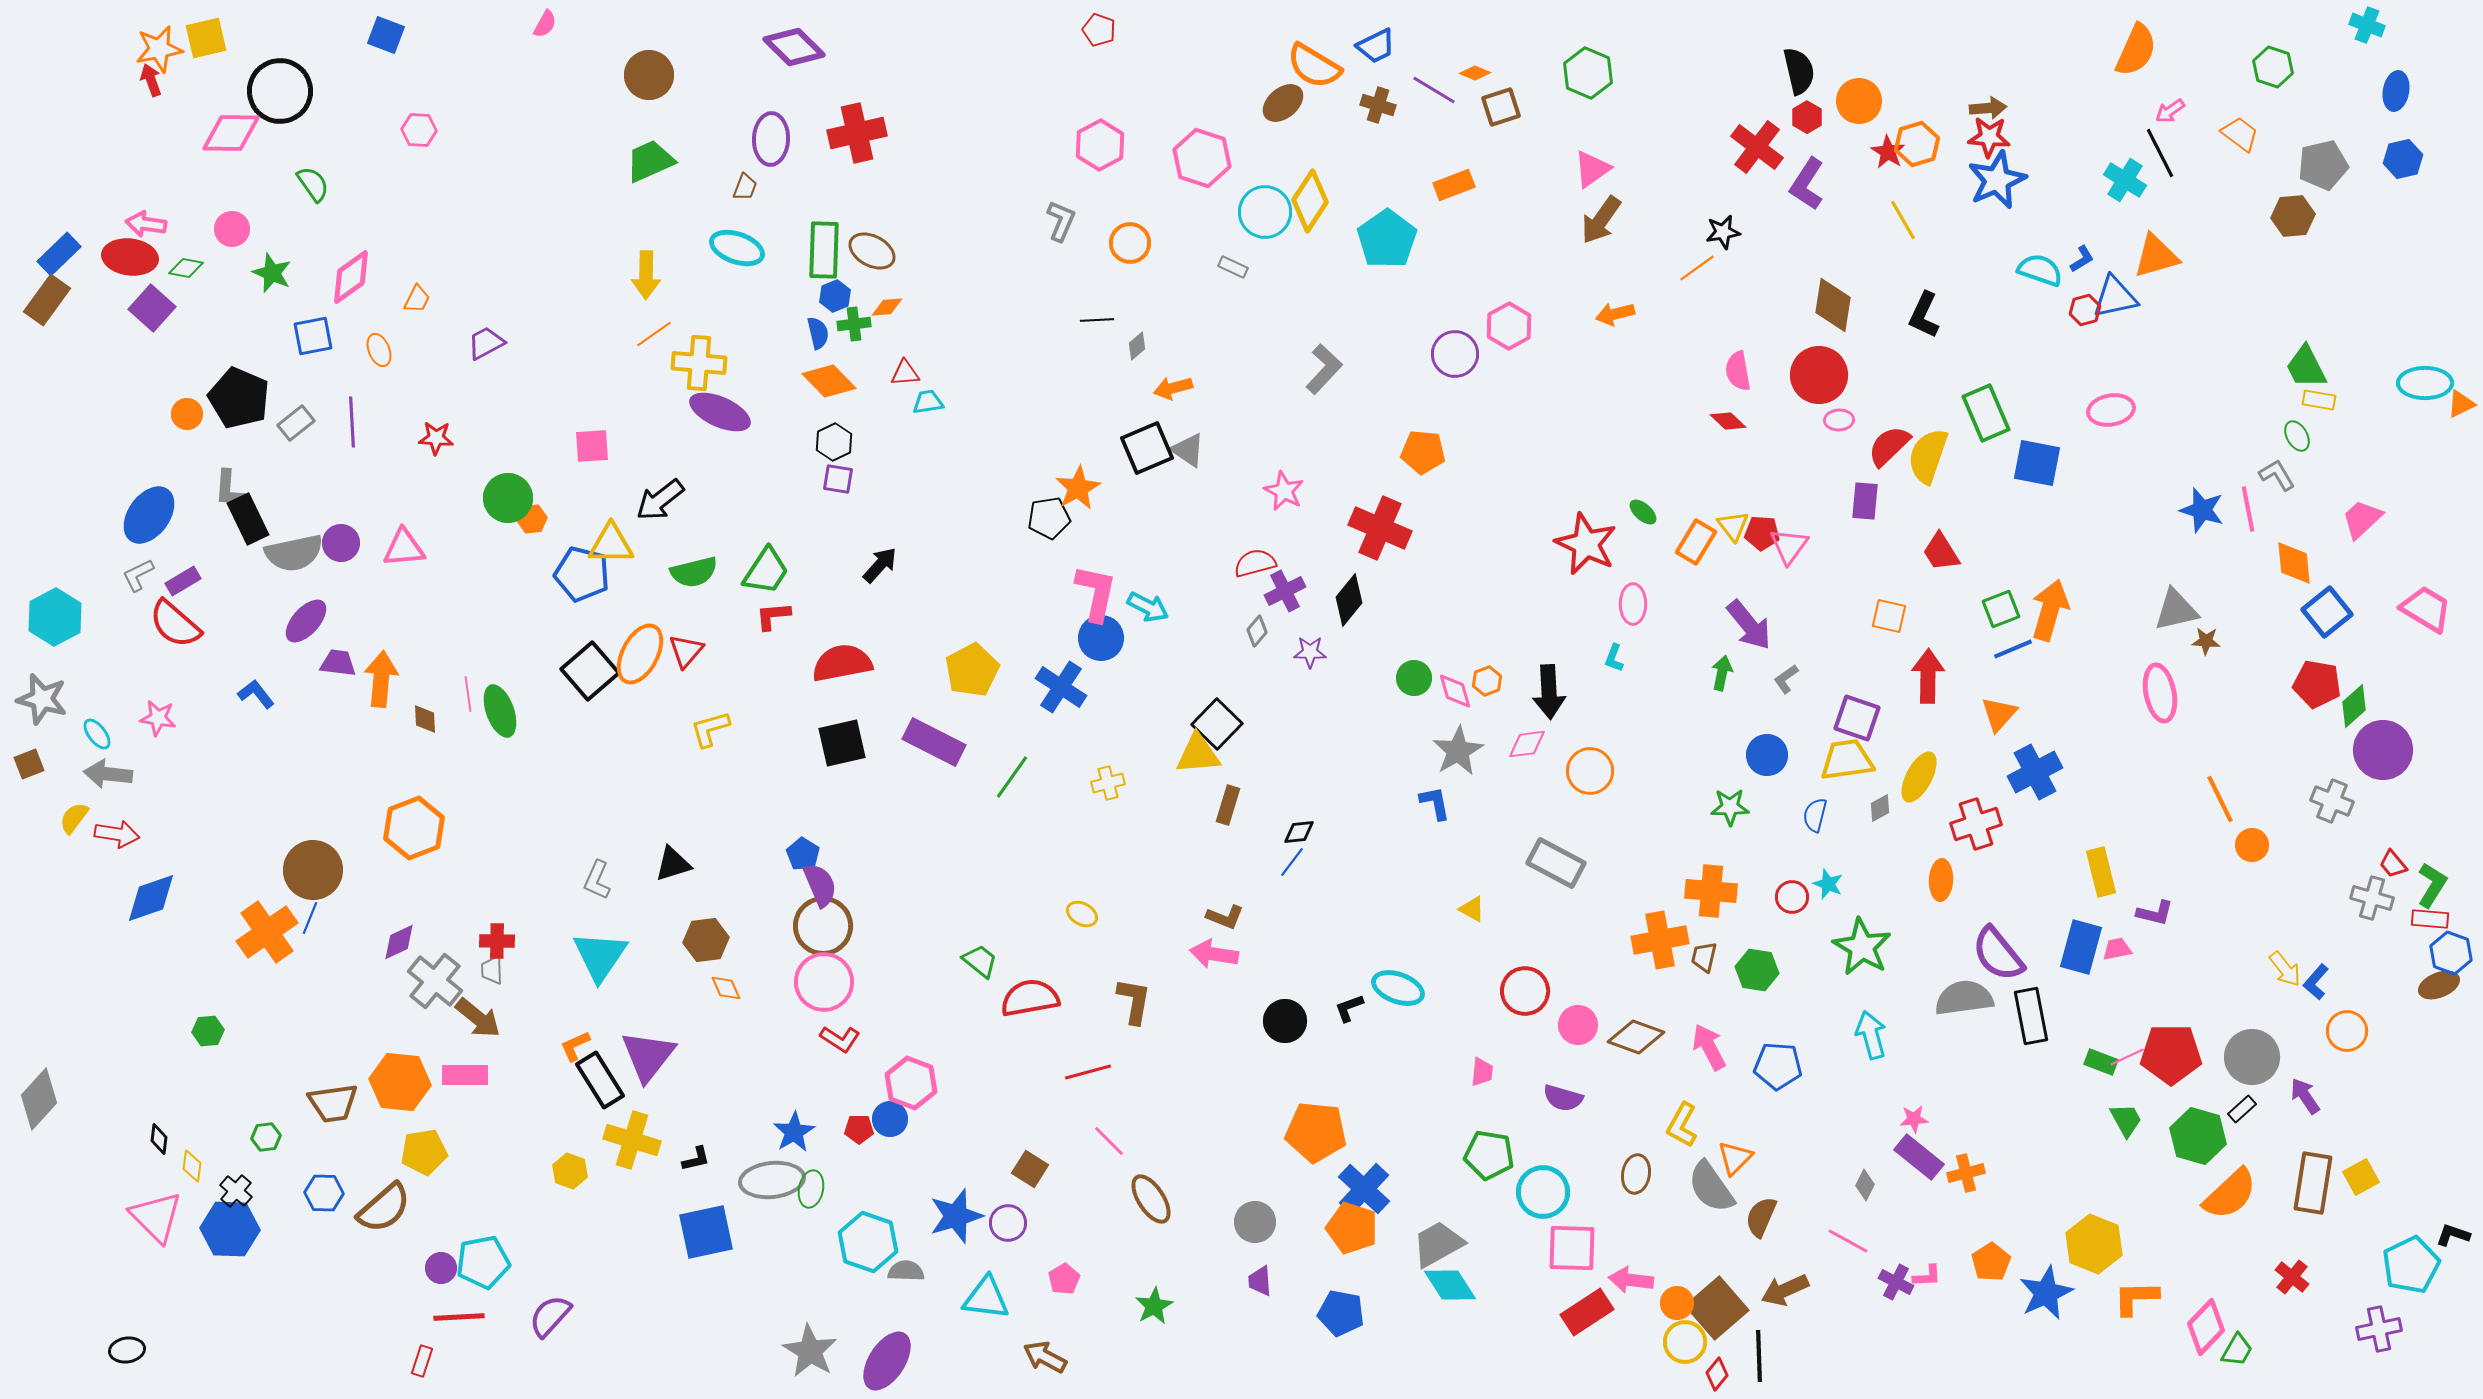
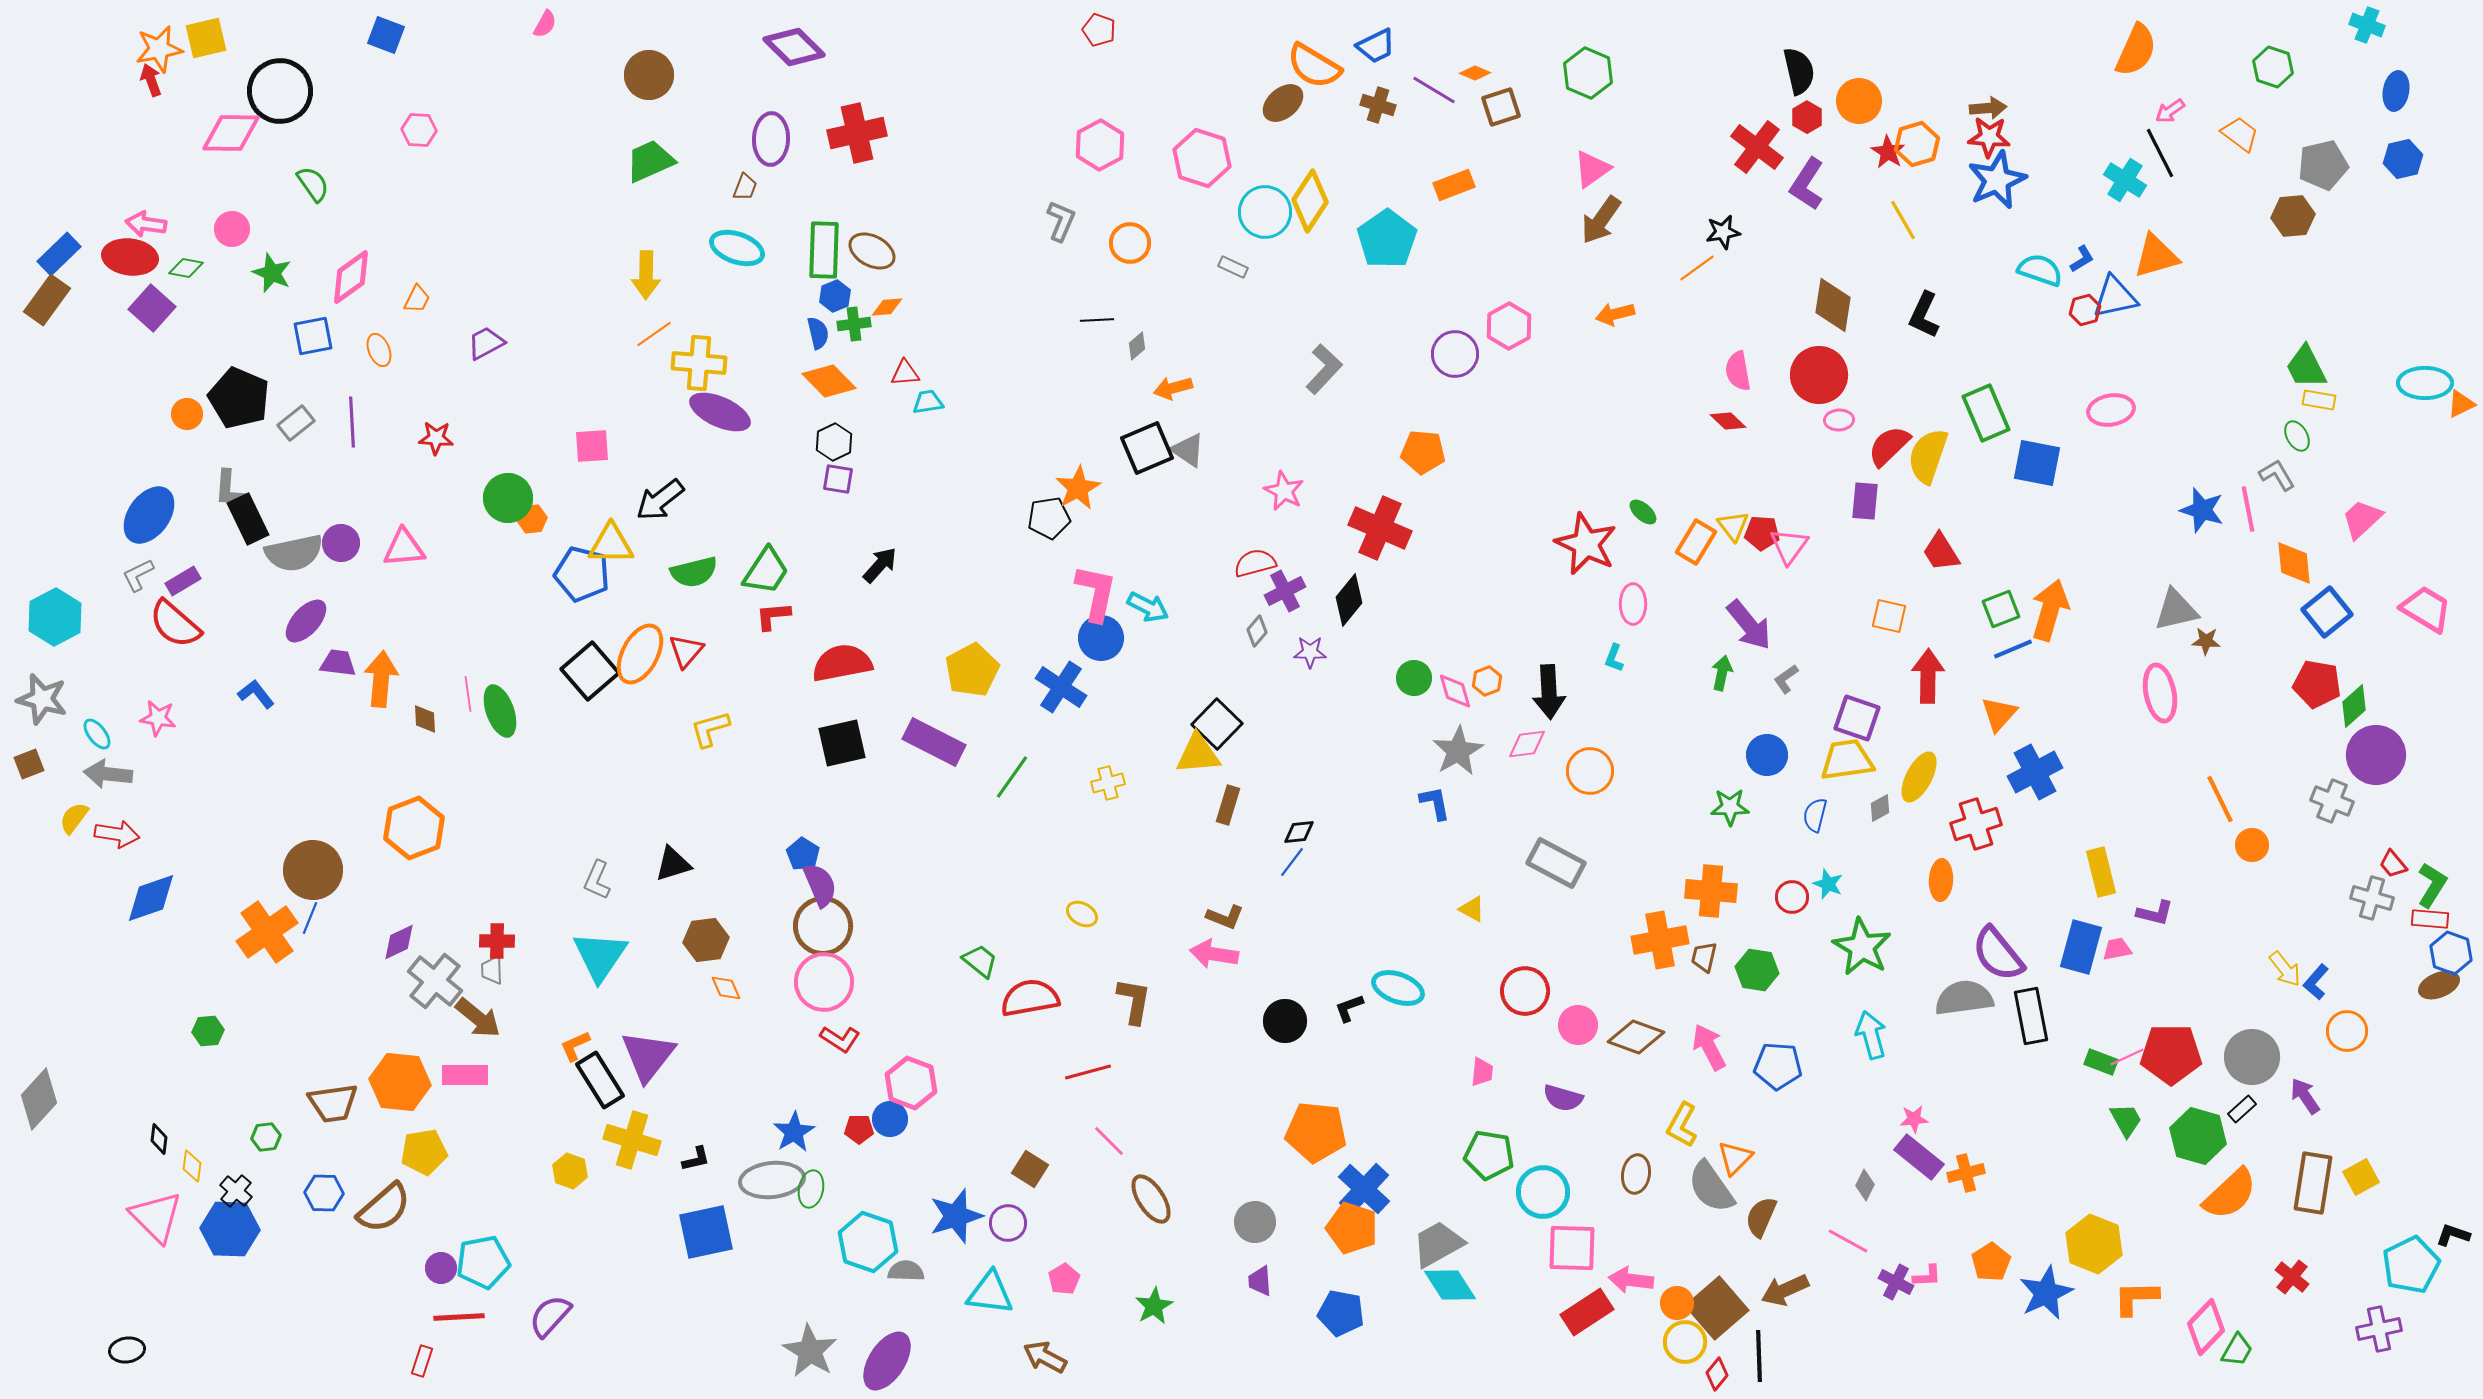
purple circle at (2383, 750): moved 7 px left, 5 px down
cyan triangle at (986, 1298): moved 4 px right, 5 px up
